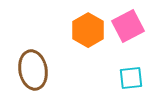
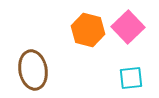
pink square: moved 1 px down; rotated 16 degrees counterclockwise
orange hexagon: rotated 16 degrees counterclockwise
